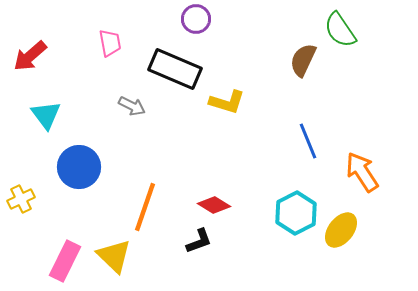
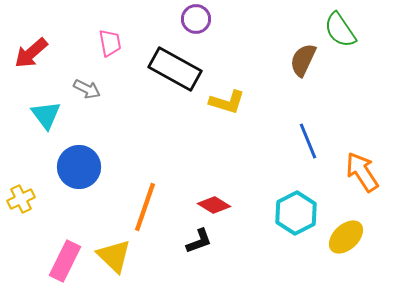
red arrow: moved 1 px right, 3 px up
black rectangle: rotated 6 degrees clockwise
gray arrow: moved 45 px left, 17 px up
yellow ellipse: moved 5 px right, 7 px down; rotated 9 degrees clockwise
